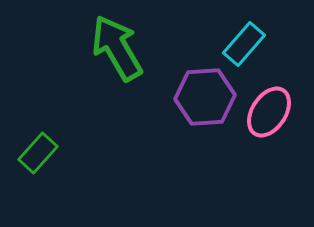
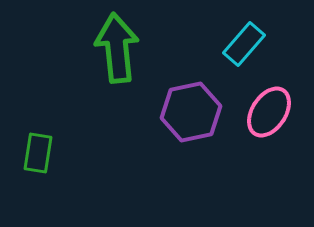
green arrow: rotated 24 degrees clockwise
purple hexagon: moved 14 px left, 15 px down; rotated 8 degrees counterclockwise
green rectangle: rotated 33 degrees counterclockwise
